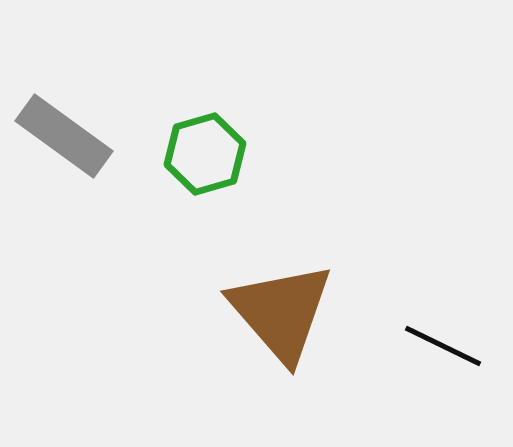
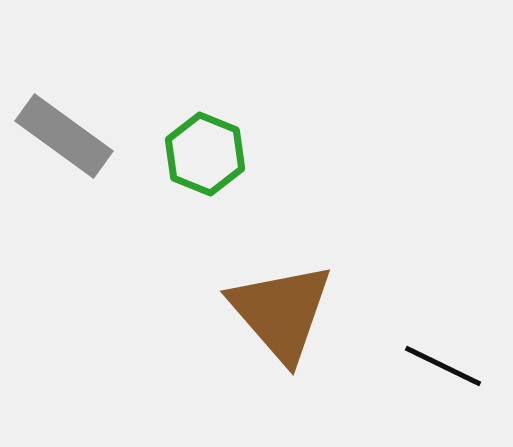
green hexagon: rotated 22 degrees counterclockwise
black line: moved 20 px down
